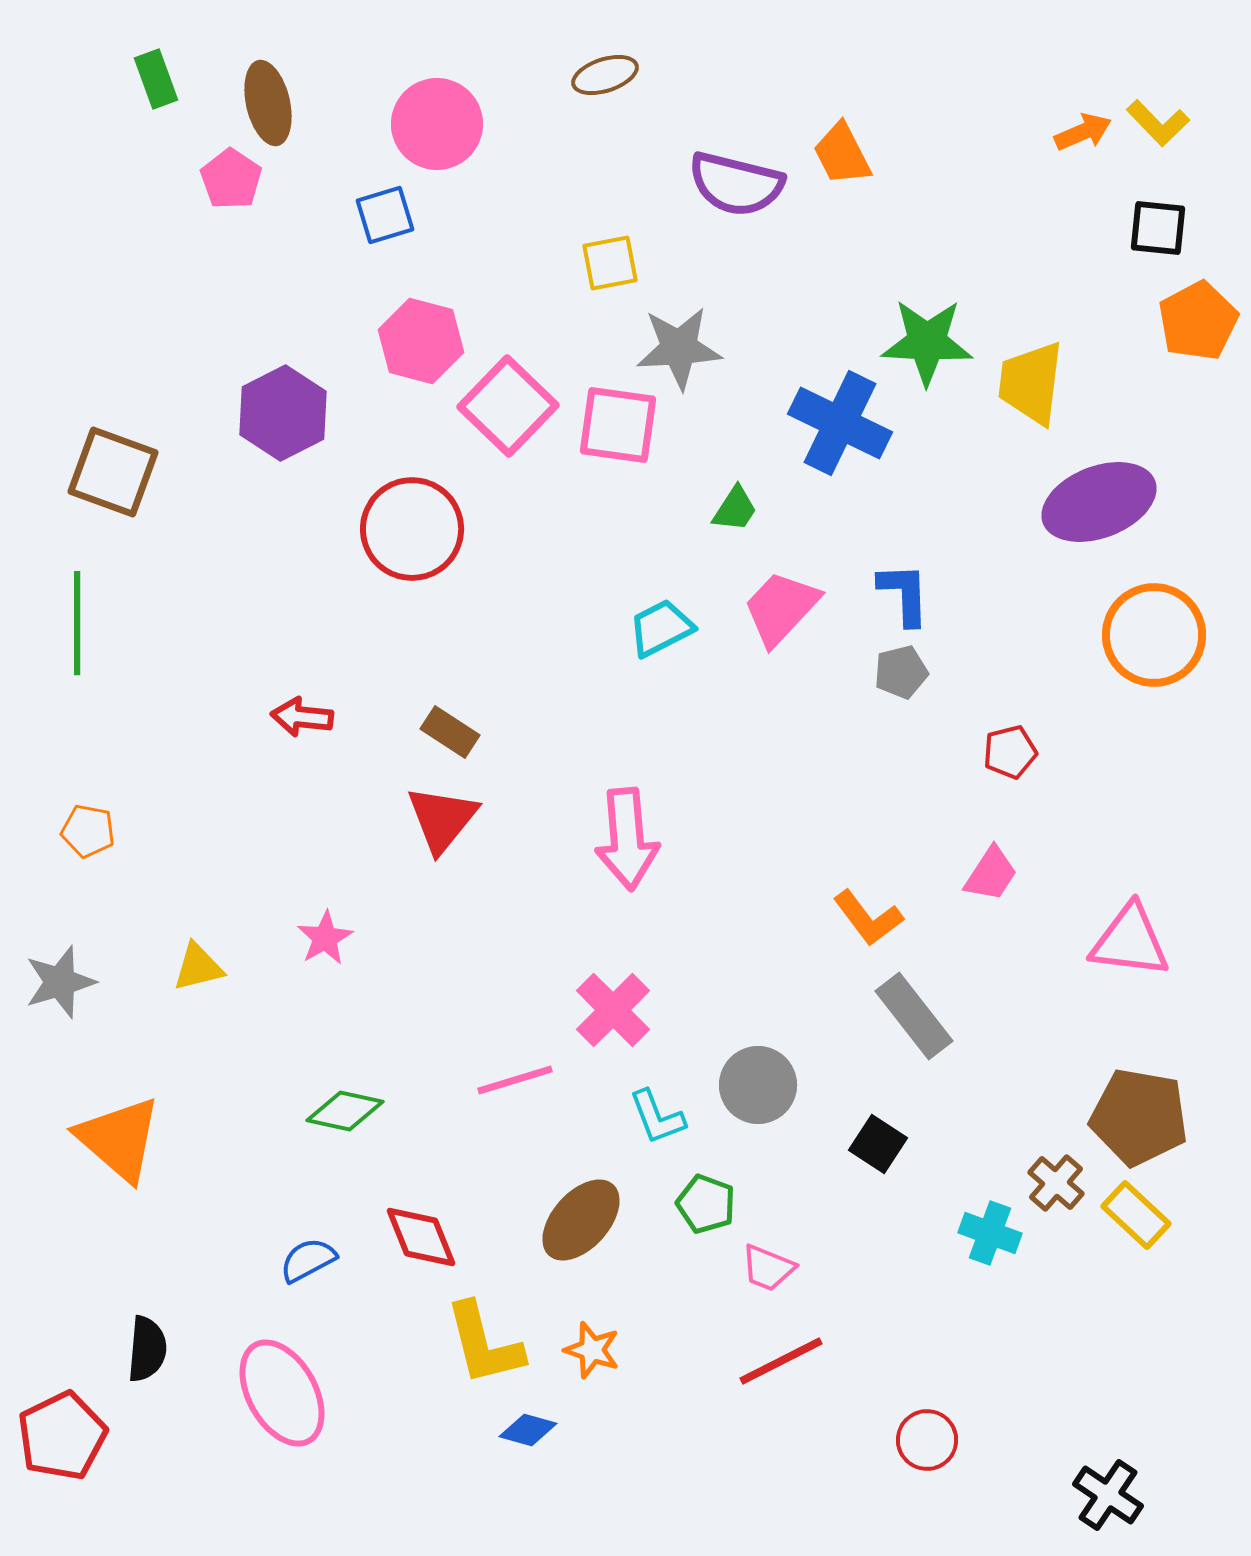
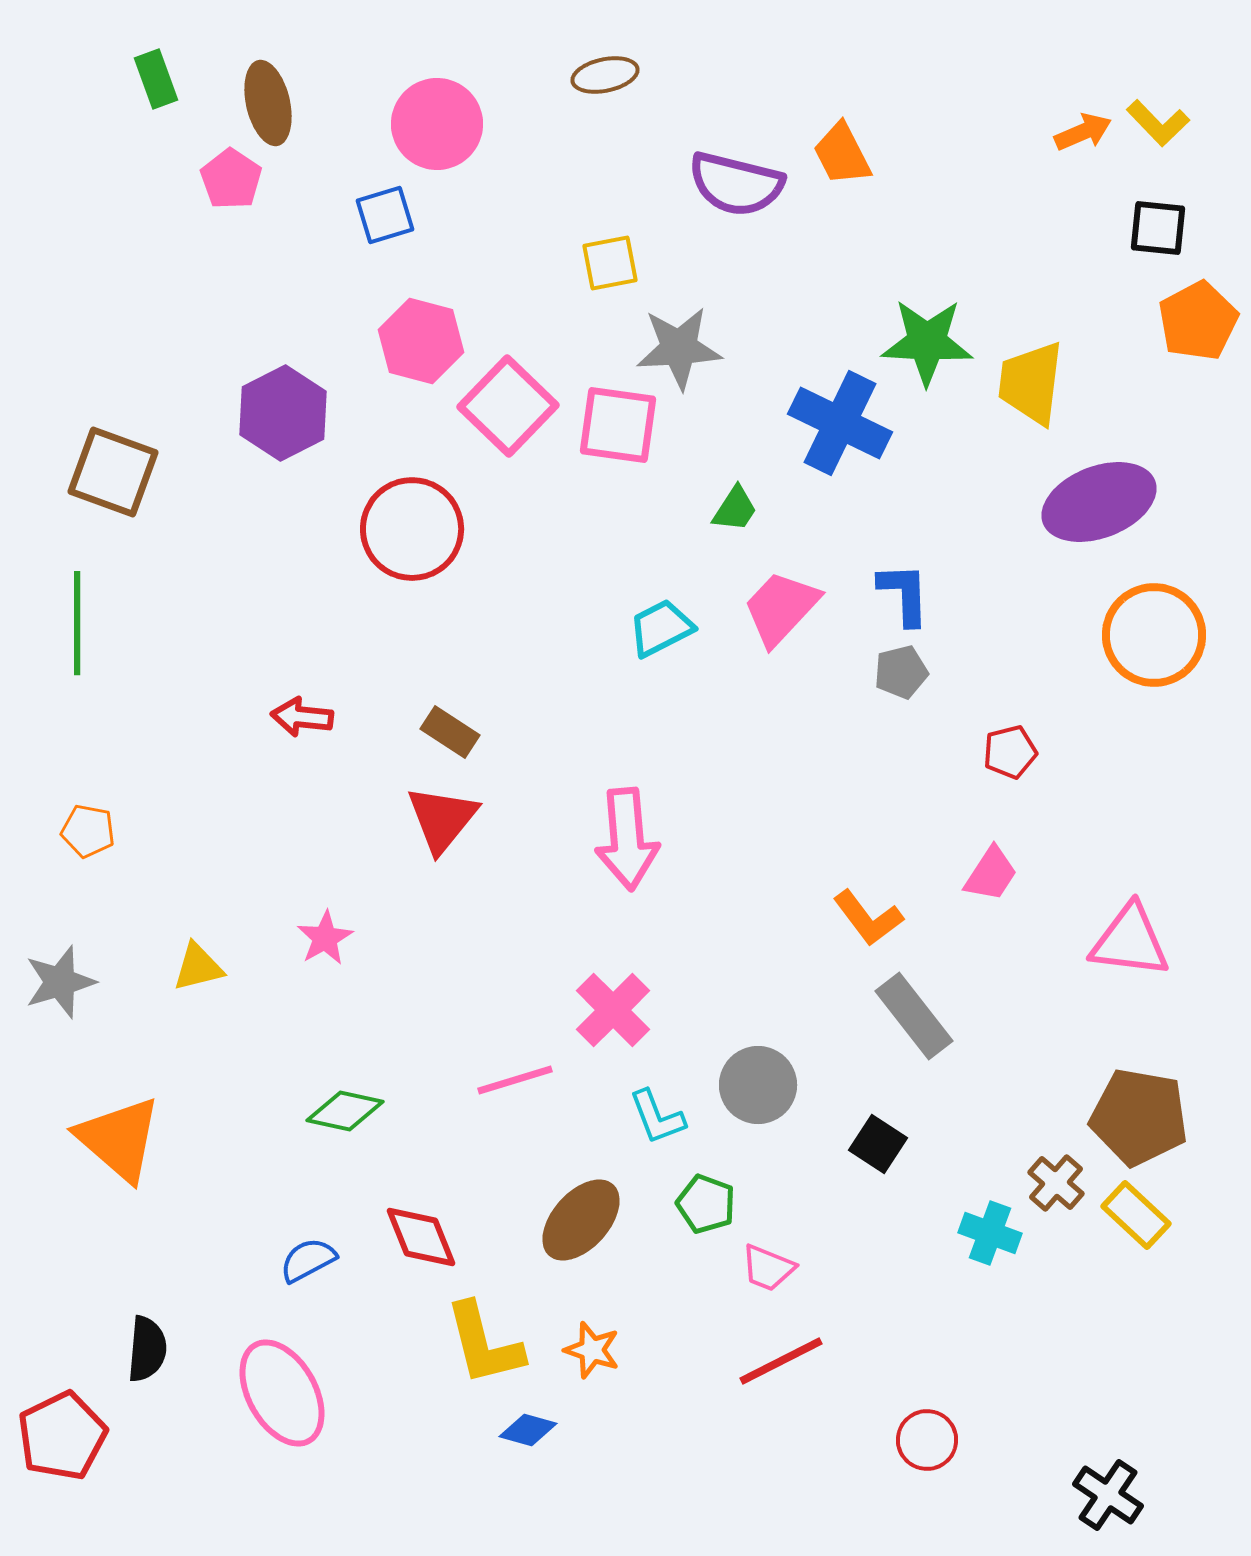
brown ellipse at (605, 75): rotated 6 degrees clockwise
